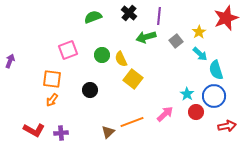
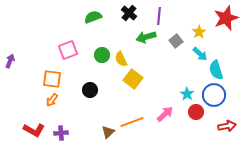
blue circle: moved 1 px up
